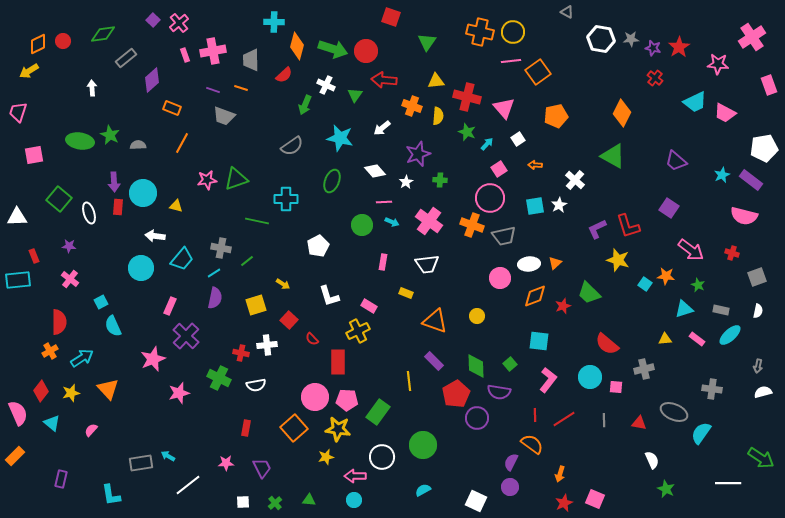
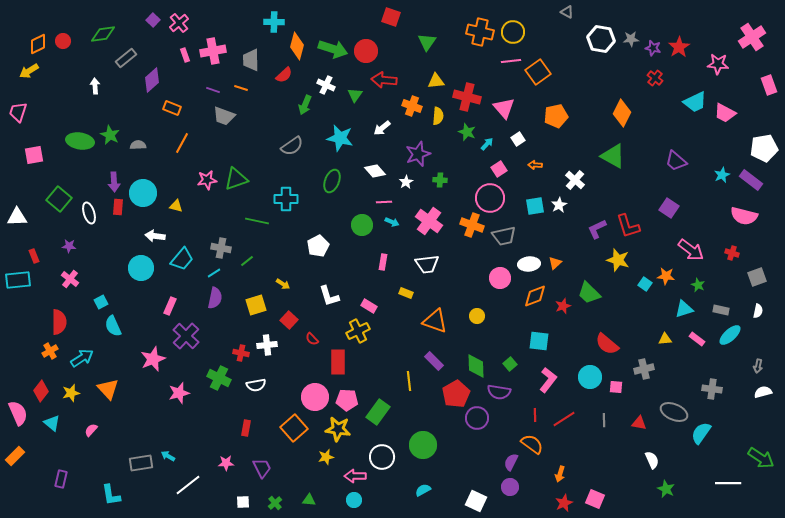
white arrow at (92, 88): moved 3 px right, 2 px up
